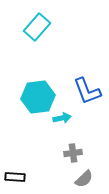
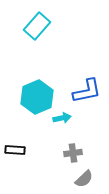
cyan rectangle: moved 1 px up
blue L-shape: rotated 80 degrees counterclockwise
cyan hexagon: moved 1 px left; rotated 16 degrees counterclockwise
black rectangle: moved 27 px up
